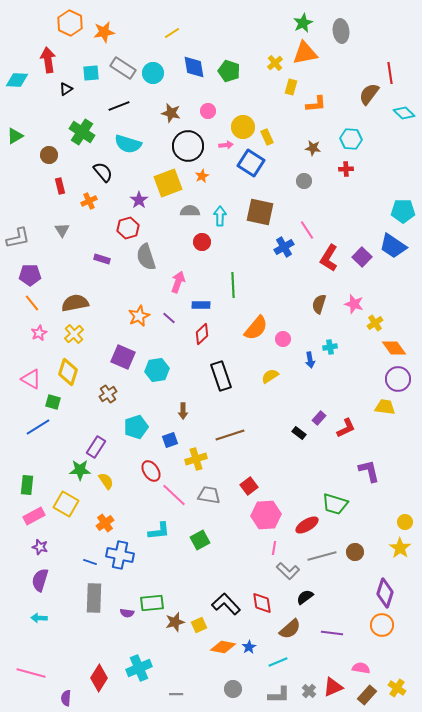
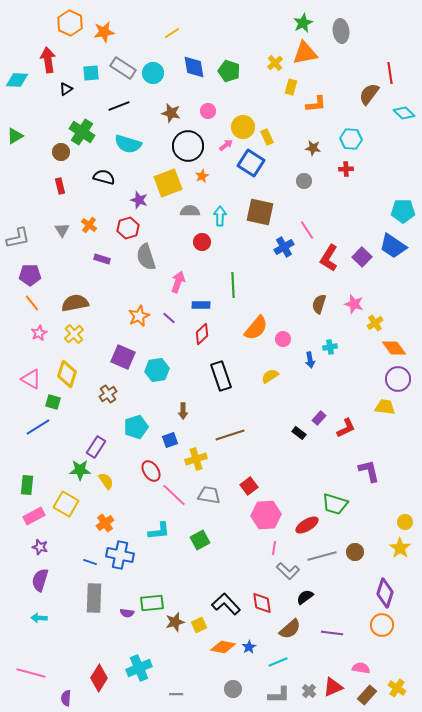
pink arrow at (226, 145): rotated 32 degrees counterclockwise
brown circle at (49, 155): moved 12 px right, 3 px up
black semicircle at (103, 172): moved 1 px right, 5 px down; rotated 35 degrees counterclockwise
purple star at (139, 200): rotated 18 degrees counterclockwise
orange cross at (89, 201): moved 24 px down; rotated 28 degrees counterclockwise
yellow diamond at (68, 372): moved 1 px left, 2 px down
